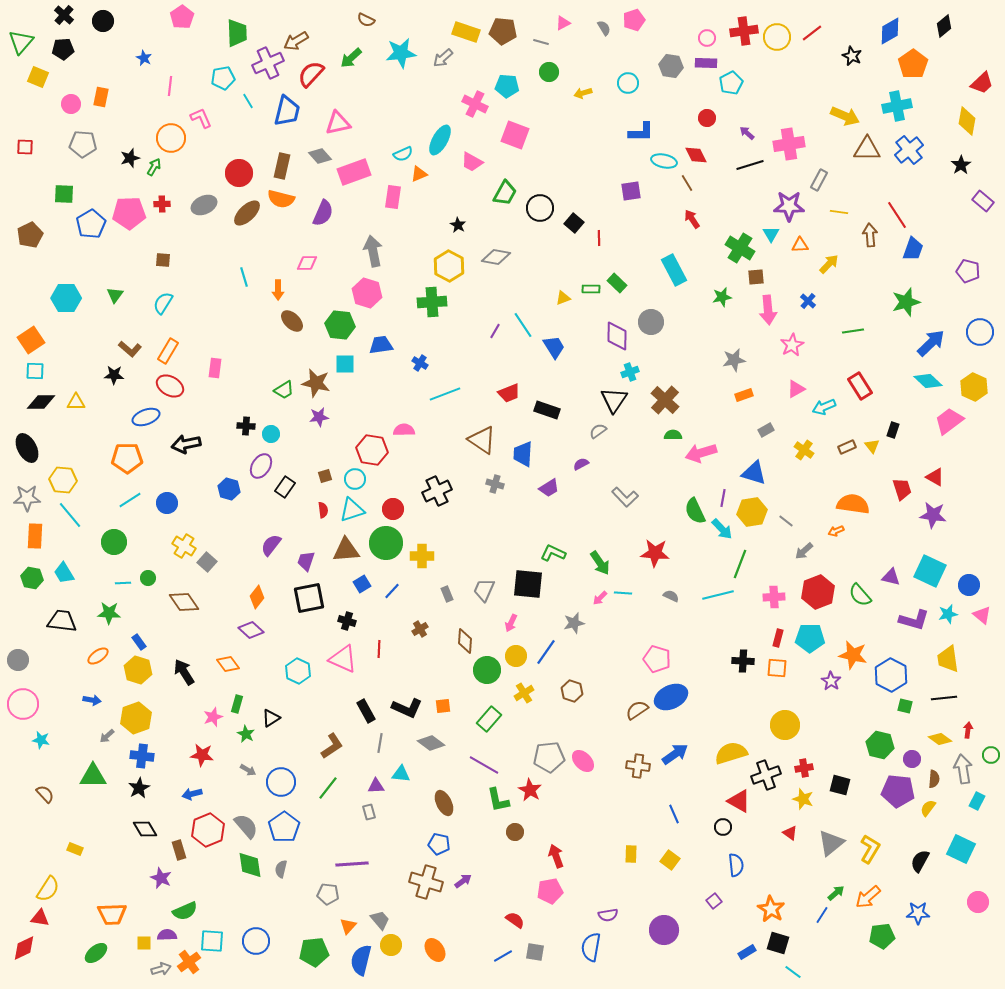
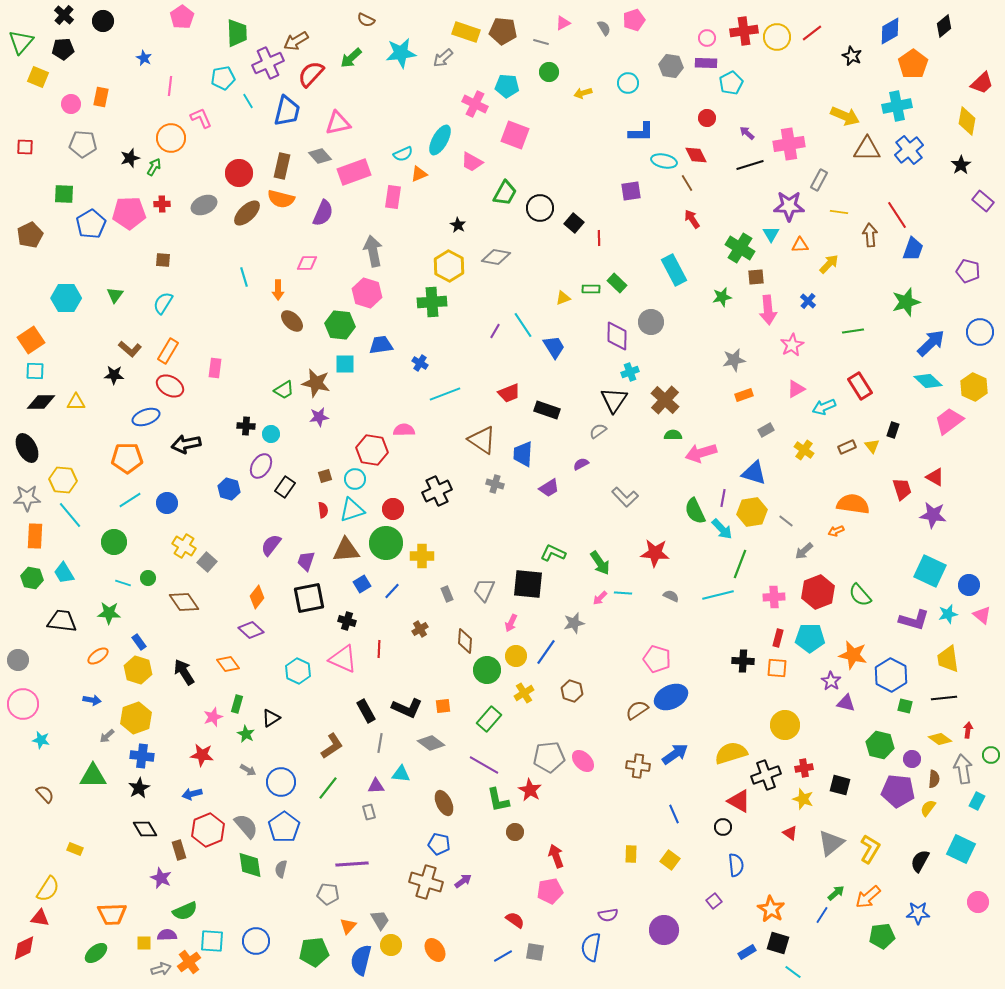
purple triangle at (891, 577): moved 45 px left, 126 px down
cyan line at (123, 583): rotated 21 degrees clockwise
gray trapezoid at (380, 920): rotated 10 degrees clockwise
